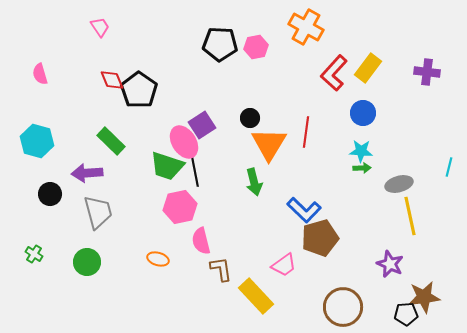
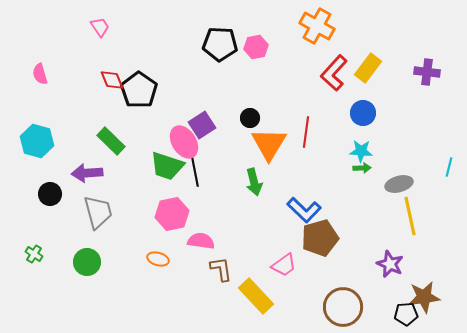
orange cross at (306, 27): moved 11 px right, 1 px up
pink hexagon at (180, 207): moved 8 px left, 7 px down
pink semicircle at (201, 241): rotated 112 degrees clockwise
